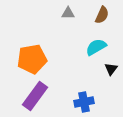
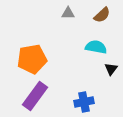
brown semicircle: rotated 24 degrees clockwise
cyan semicircle: rotated 40 degrees clockwise
